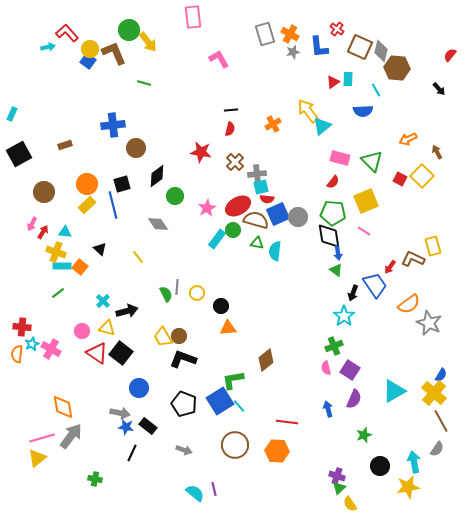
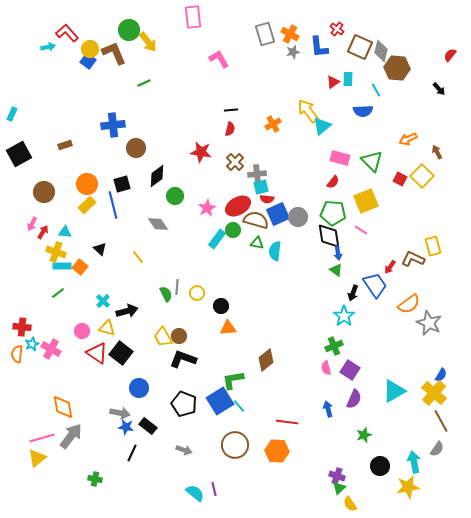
green line at (144, 83): rotated 40 degrees counterclockwise
pink line at (364, 231): moved 3 px left, 1 px up
